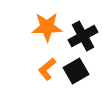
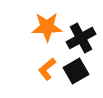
black cross: moved 2 px left, 2 px down
